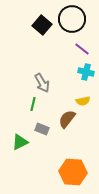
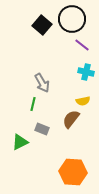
purple line: moved 4 px up
brown semicircle: moved 4 px right
